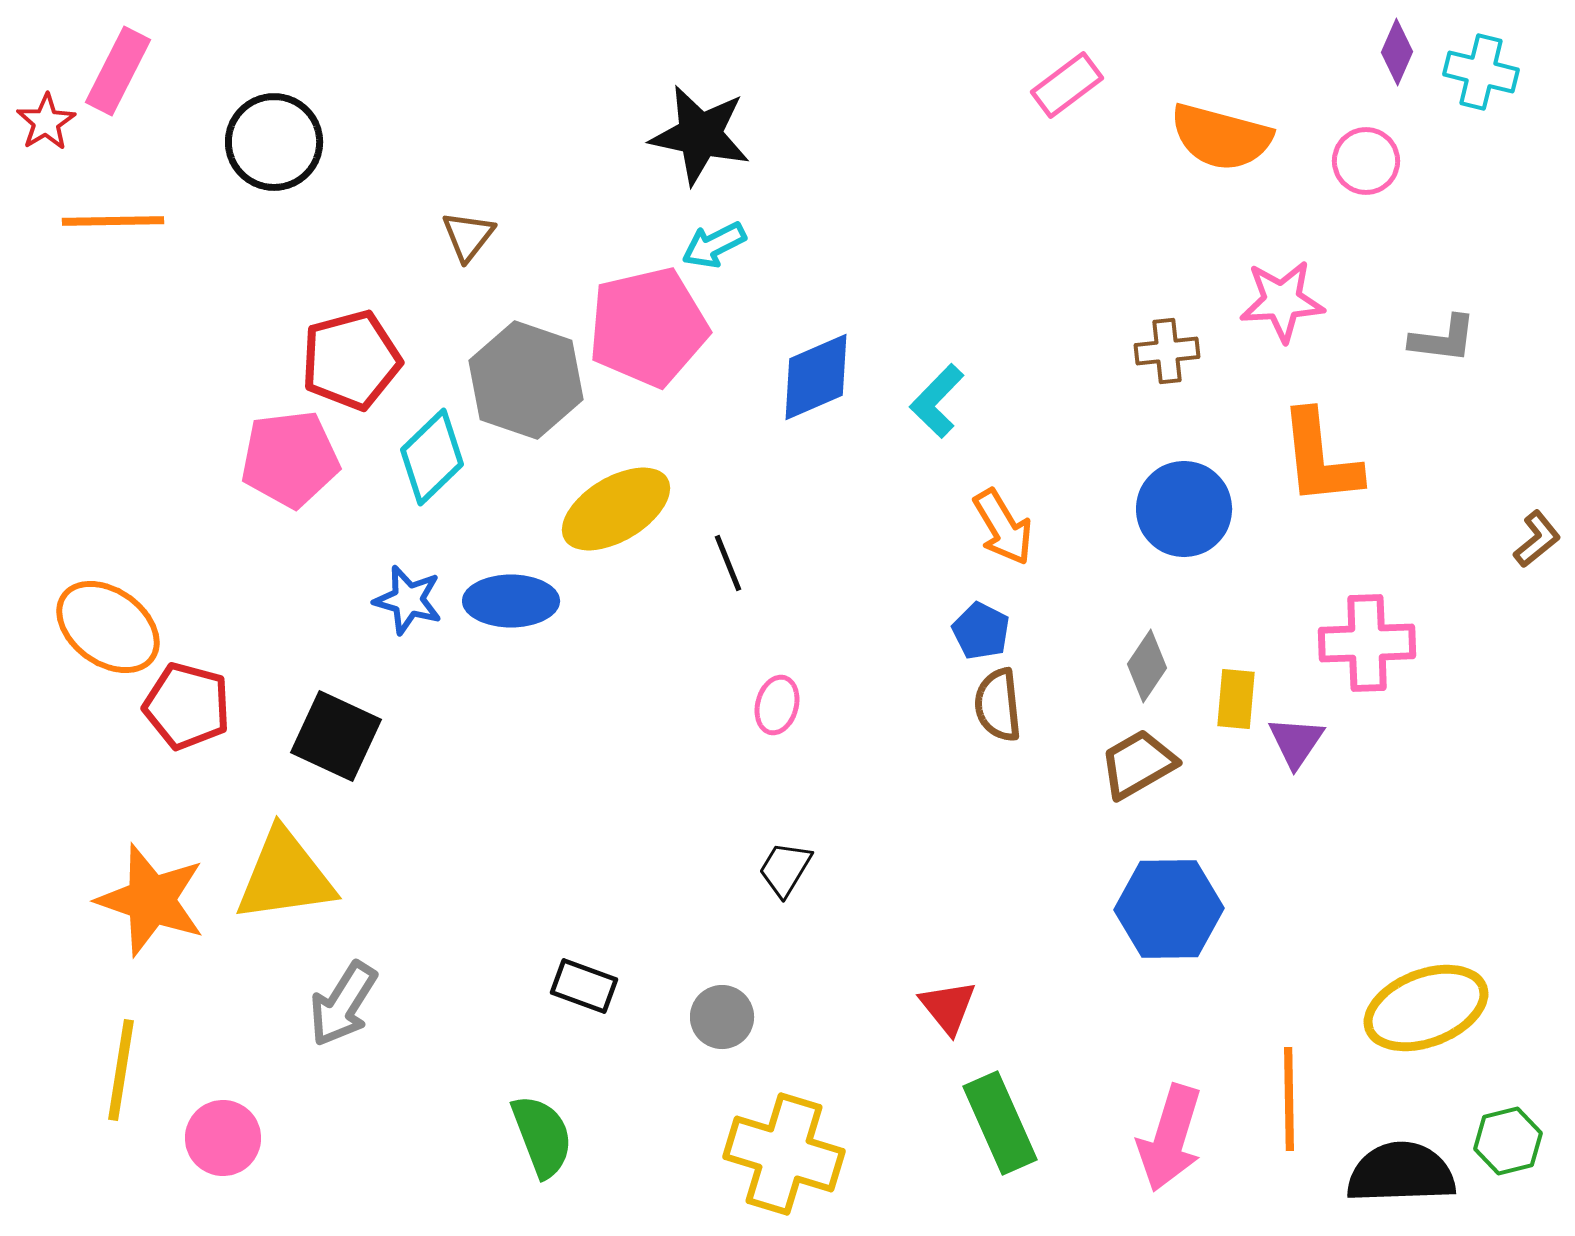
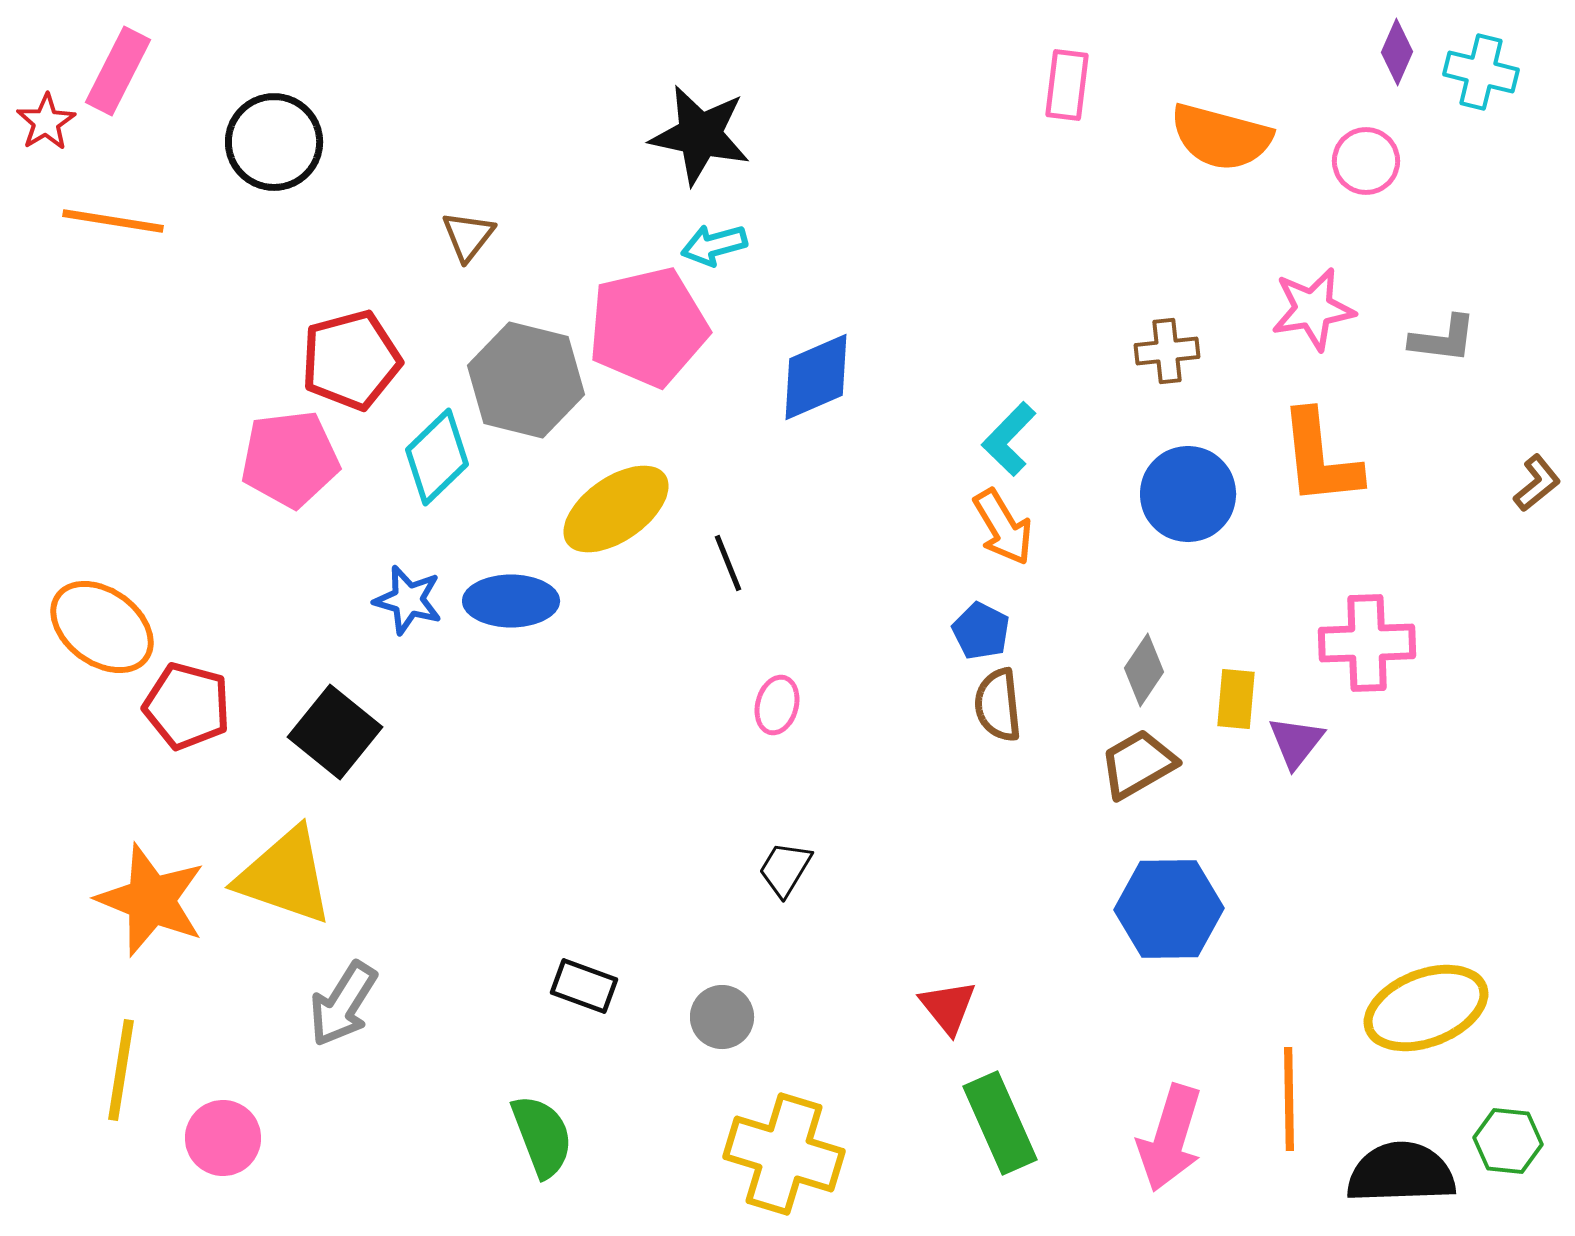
pink rectangle at (1067, 85): rotated 46 degrees counterclockwise
orange line at (113, 221): rotated 10 degrees clockwise
cyan arrow at (714, 245): rotated 12 degrees clockwise
pink star at (1282, 301): moved 31 px right, 8 px down; rotated 6 degrees counterclockwise
gray hexagon at (526, 380): rotated 5 degrees counterclockwise
cyan L-shape at (937, 401): moved 72 px right, 38 px down
cyan diamond at (432, 457): moved 5 px right
yellow ellipse at (616, 509): rotated 4 degrees counterclockwise
blue circle at (1184, 509): moved 4 px right, 15 px up
brown L-shape at (1537, 539): moved 56 px up
orange ellipse at (108, 627): moved 6 px left
gray diamond at (1147, 666): moved 3 px left, 4 px down
black square at (336, 736): moved 1 px left, 4 px up; rotated 14 degrees clockwise
purple triangle at (1296, 742): rotated 4 degrees clockwise
yellow triangle at (285, 876): rotated 27 degrees clockwise
orange star at (151, 900): rotated 3 degrees clockwise
green hexagon at (1508, 1141): rotated 20 degrees clockwise
